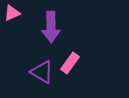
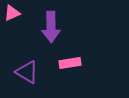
pink rectangle: rotated 45 degrees clockwise
purple triangle: moved 15 px left
